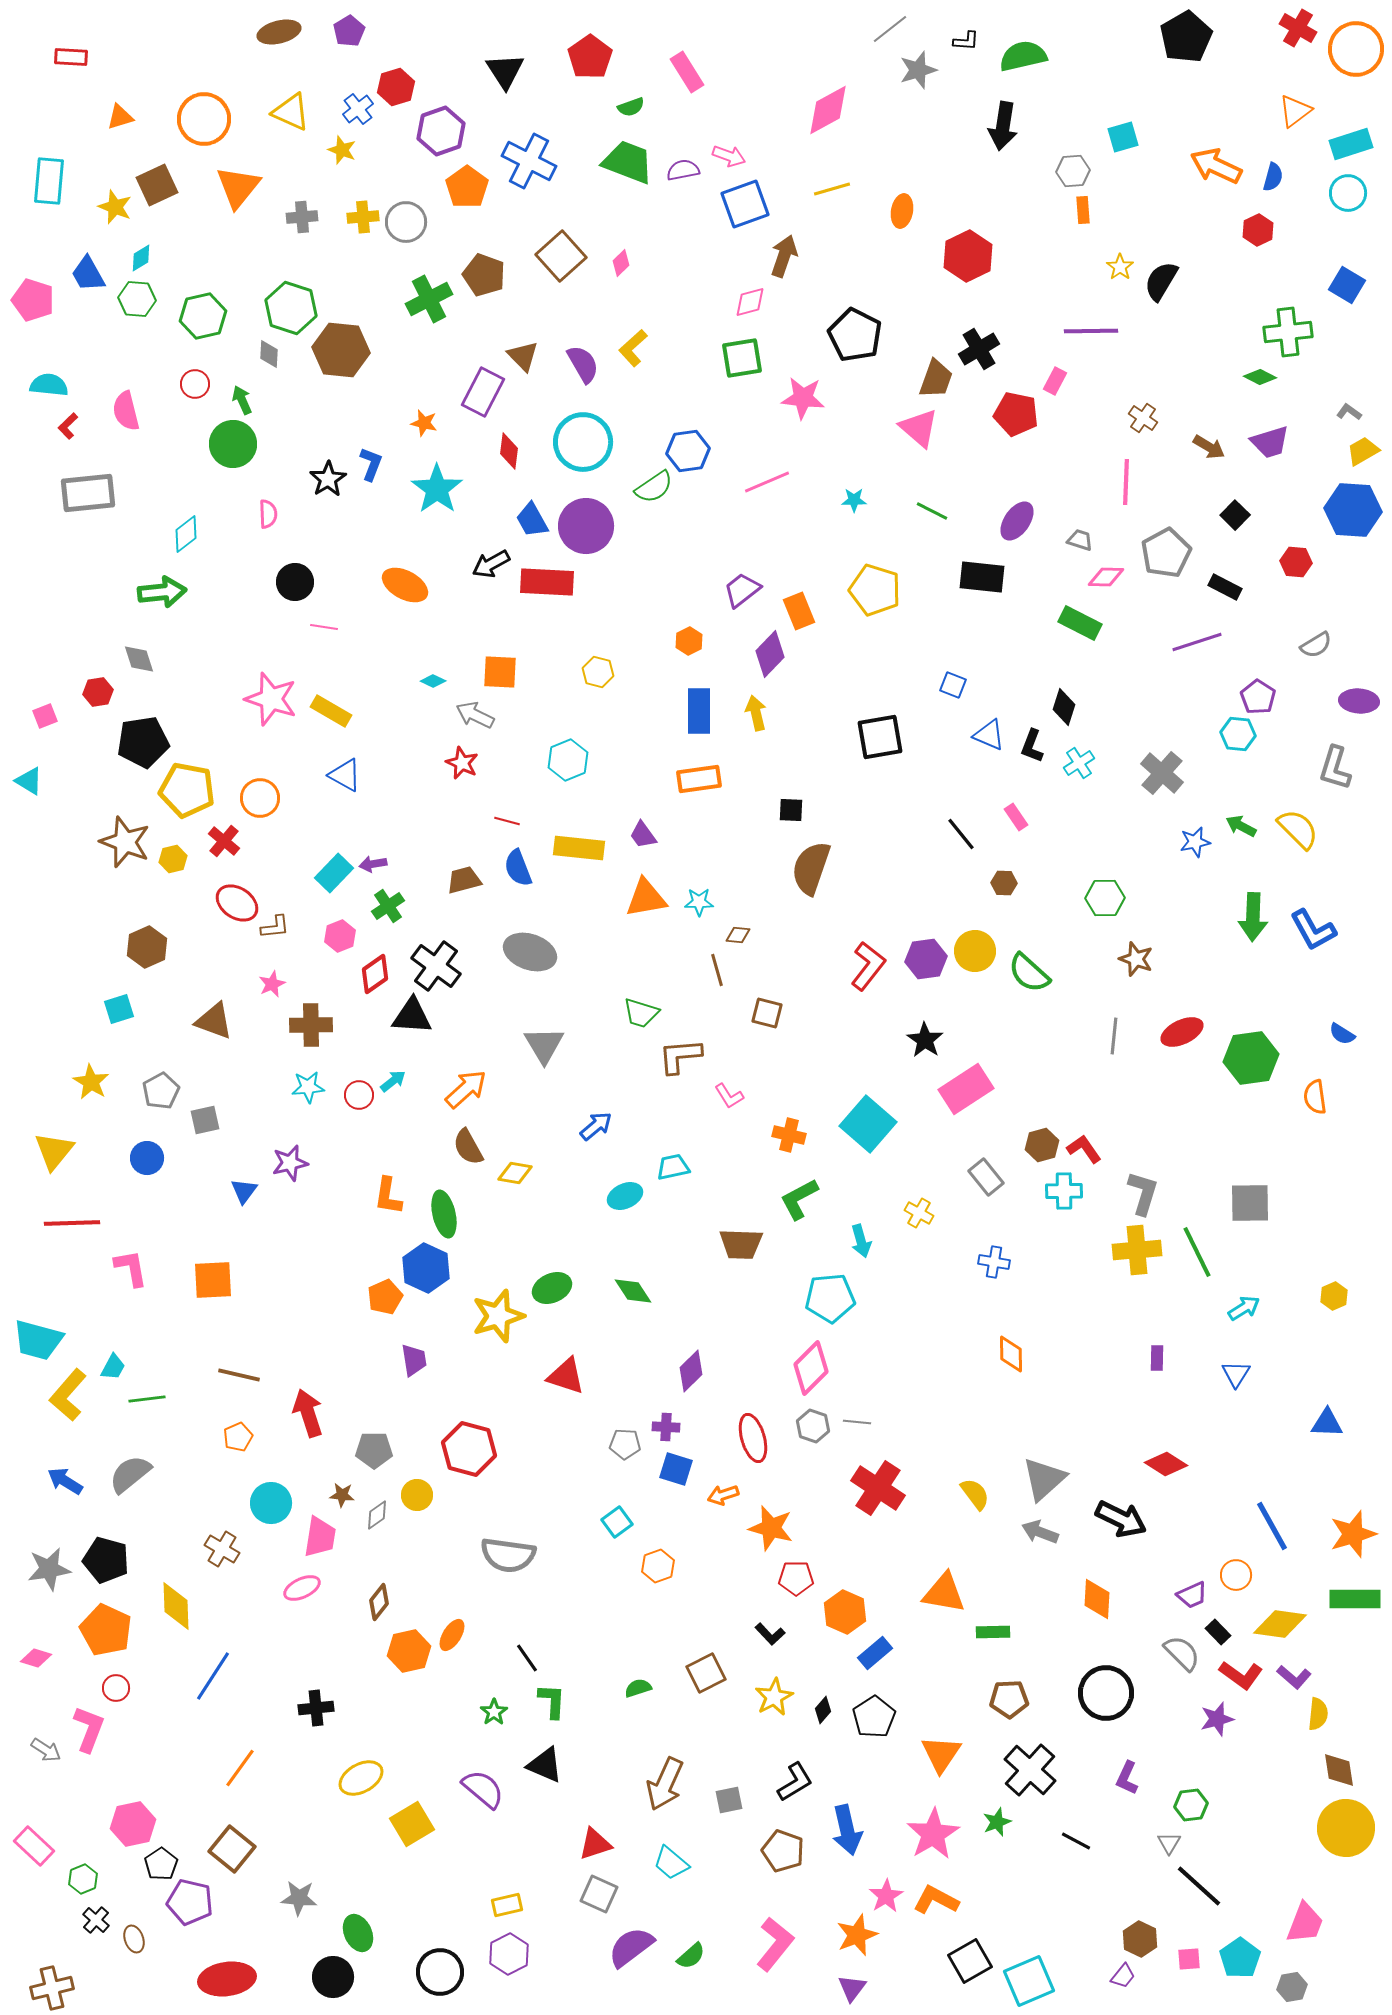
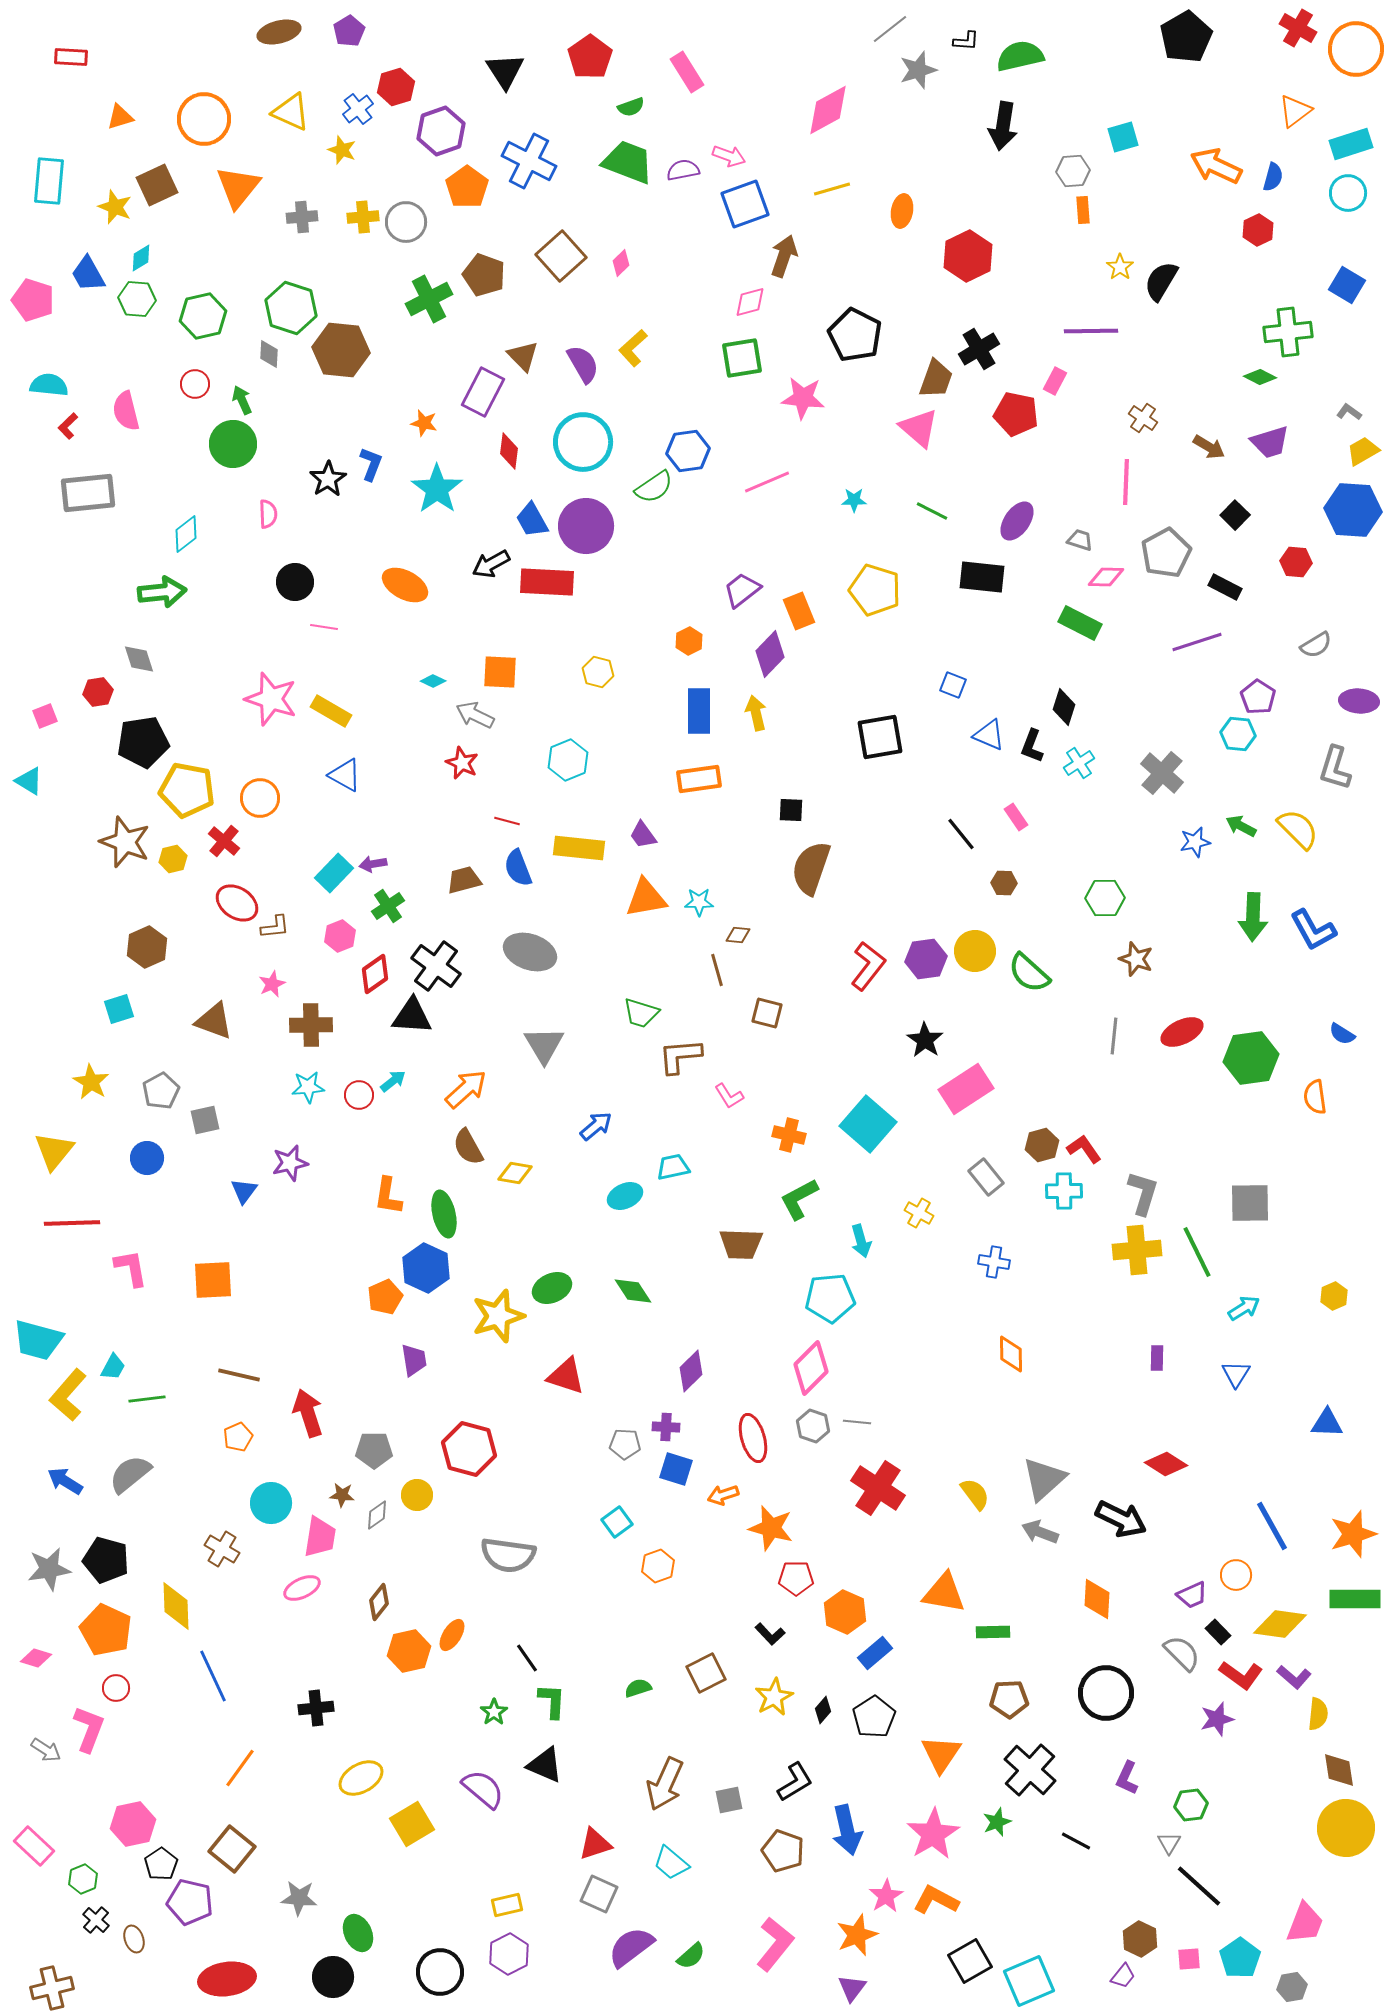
green semicircle at (1023, 56): moved 3 px left
blue line at (213, 1676): rotated 58 degrees counterclockwise
